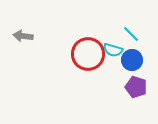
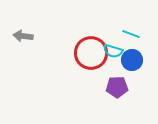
cyan line: rotated 24 degrees counterclockwise
cyan semicircle: moved 1 px down
red circle: moved 3 px right, 1 px up
purple pentagon: moved 19 px left; rotated 20 degrees counterclockwise
